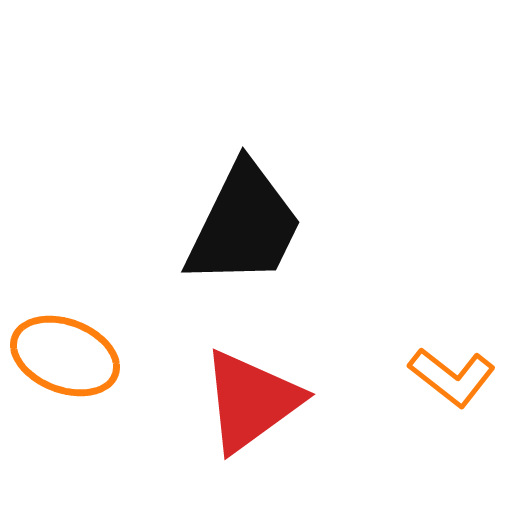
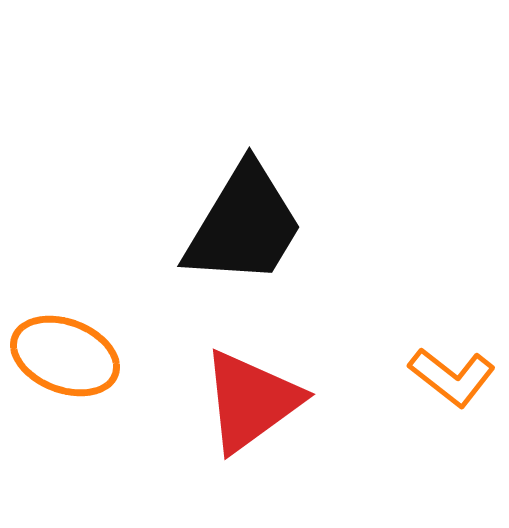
black trapezoid: rotated 5 degrees clockwise
